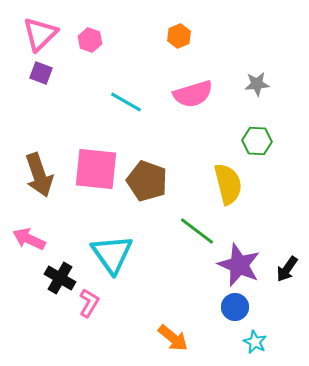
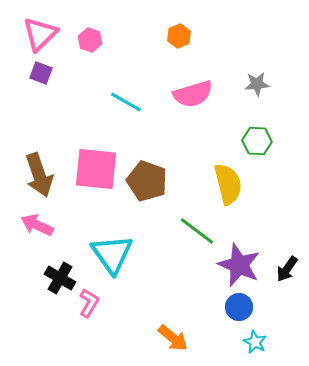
pink arrow: moved 8 px right, 14 px up
blue circle: moved 4 px right
